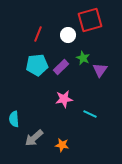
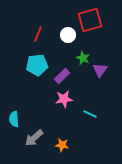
purple rectangle: moved 1 px right, 9 px down
